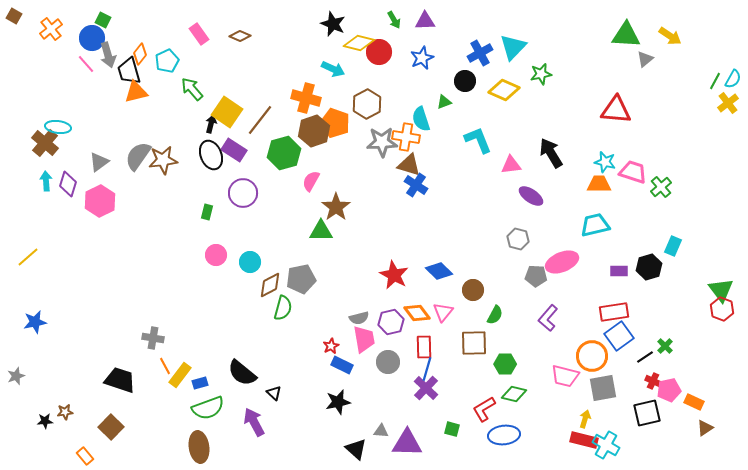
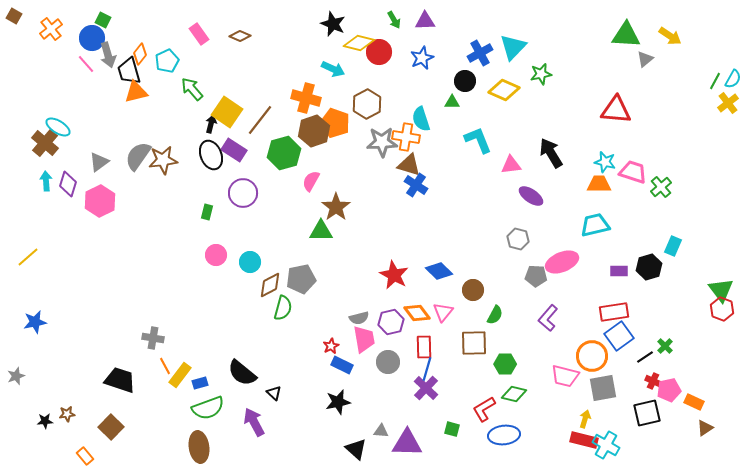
green triangle at (444, 102): moved 8 px right; rotated 21 degrees clockwise
cyan ellipse at (58, 127): rotated 25 degrees clockwise
brown star at (65, 412): moved 2 px right, 2 px down
